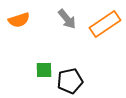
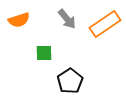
green square: moved 17 px up
black pentagon: rotated 20 degrees counterclockwise
